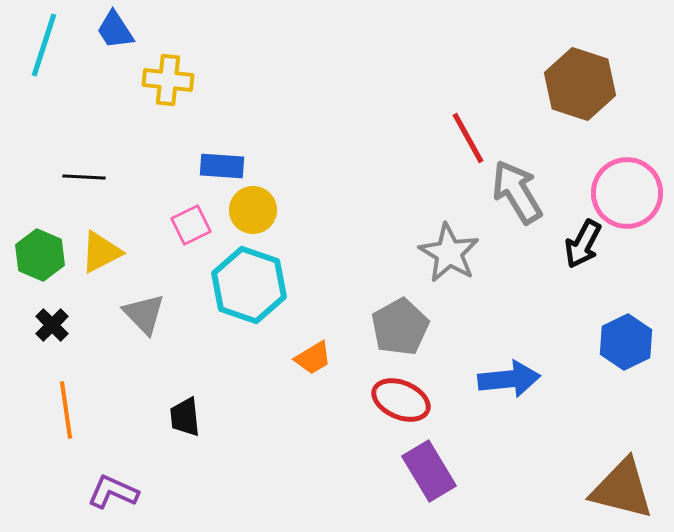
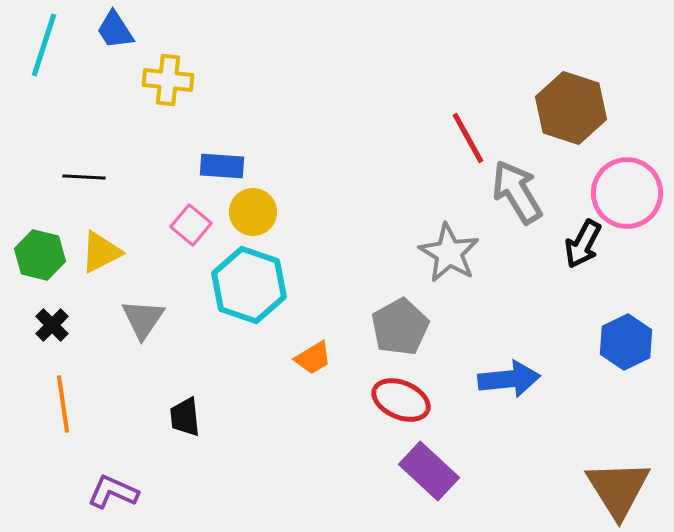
brown hexagon: moved 9 px left, 24 px down
yellow circle: moved 2 px down
pink square: rotated 24 degrees counterclockwise
green hexagon: rotated 9 degrees counterclockwise
gray triangle: moved 1 px left, 5 px down; rotated 18 degrees clockwise
orange line: moved 3 px left, 6 px up
purple rectangle: rotated 16 degrees counterclockwise
brown triangle: moved 4 px left; rotated 44 degrees clockwise
